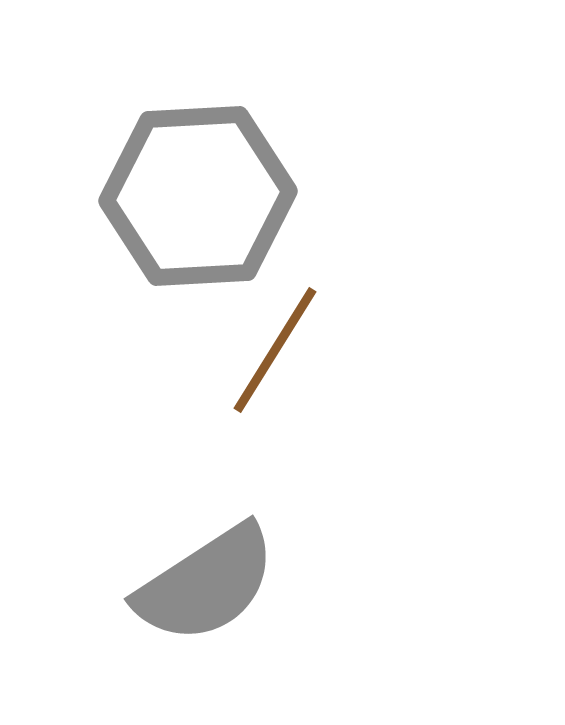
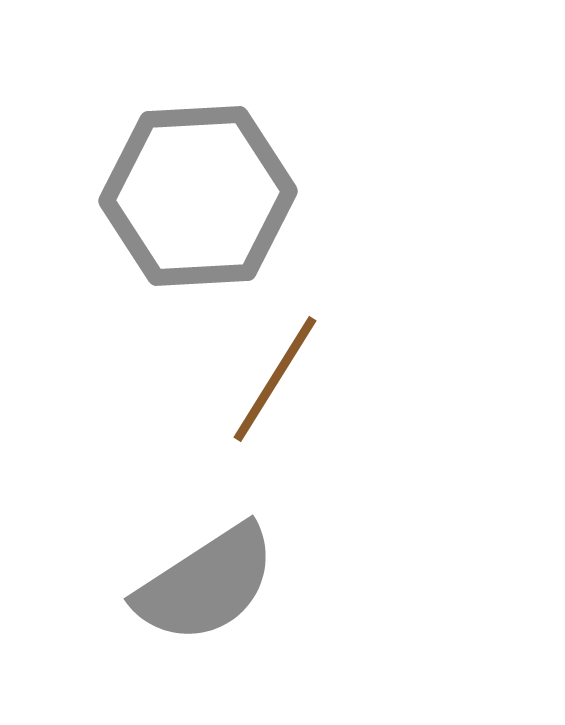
brown line: moved 29 px down
